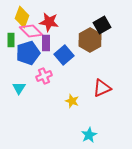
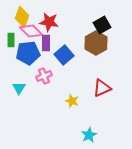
brown hexagon: moved 6 px right, 3 px down
blue pentagon: rotated 10 degrees clockwise
